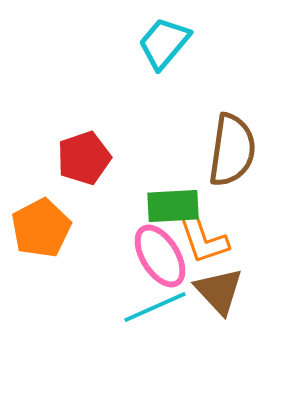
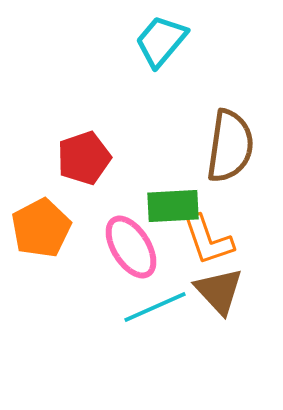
cyan trapezoid: moved 3 px left, 2 px up
brown semicircle: moved 2 px left, 4 px up
orange L-shape: moved 5 px right, 1 px down
pink ellipse: moved 29 px left, 9 px up
